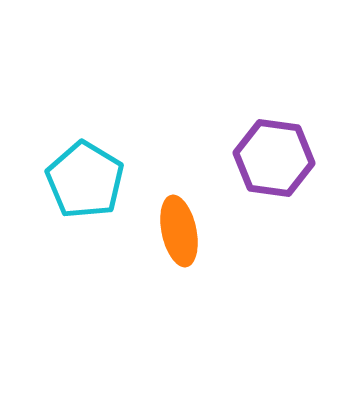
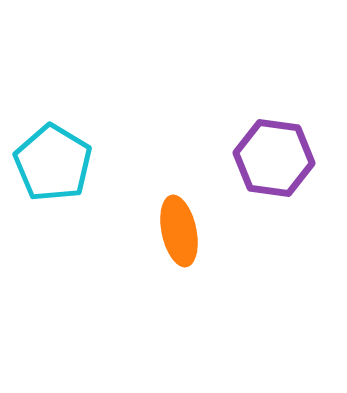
cyan pentagon: moved 32 px left, 17 px up
